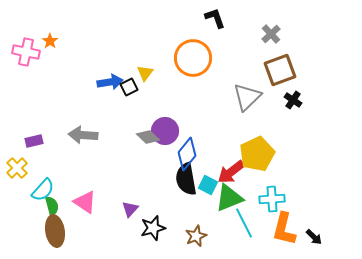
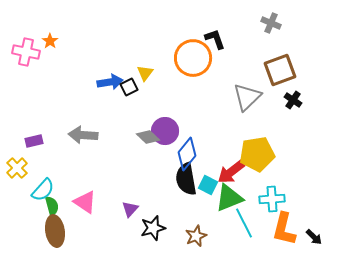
black L-shape: moved 21 px down
gray cross: moved 11 px up; rotated 24 degrees counterclockwise
yellow pentagon: rotated 16 degrees clockwise
